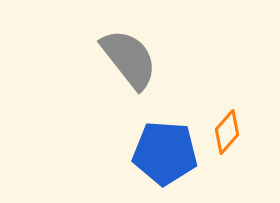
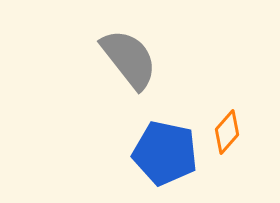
blue pentagon: rotated 8 degrees clockwise
